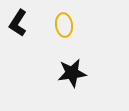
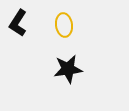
black star: moved 4 px left, 4 px up
